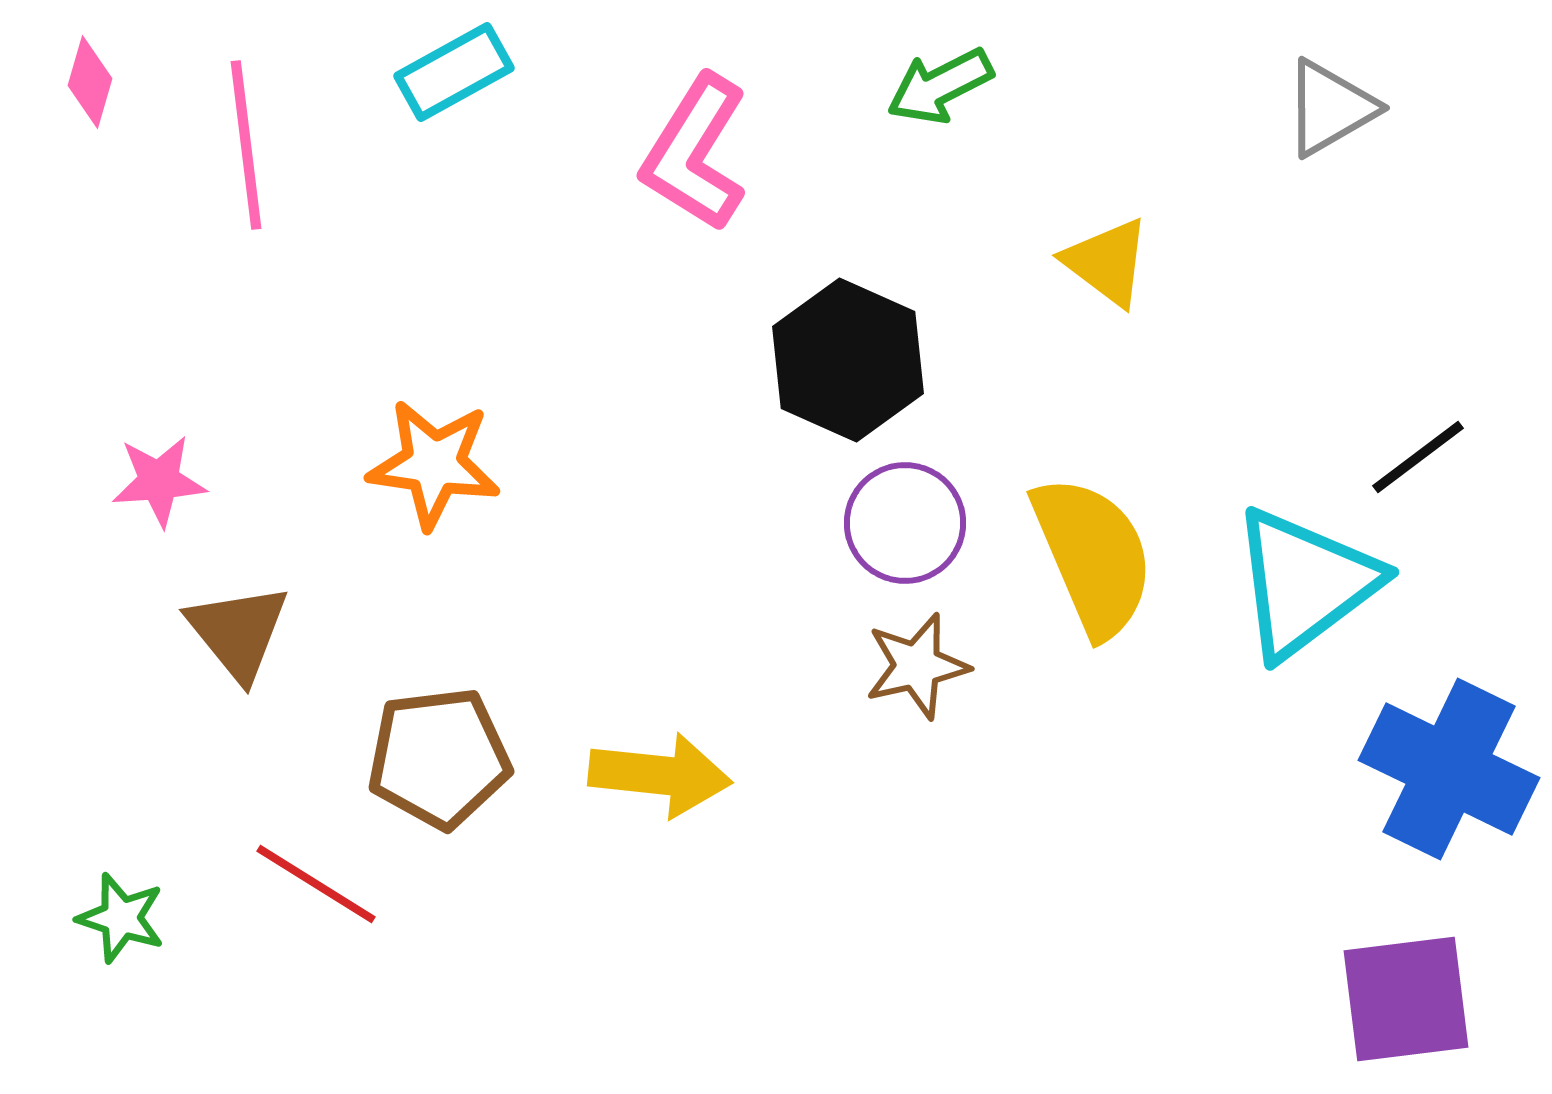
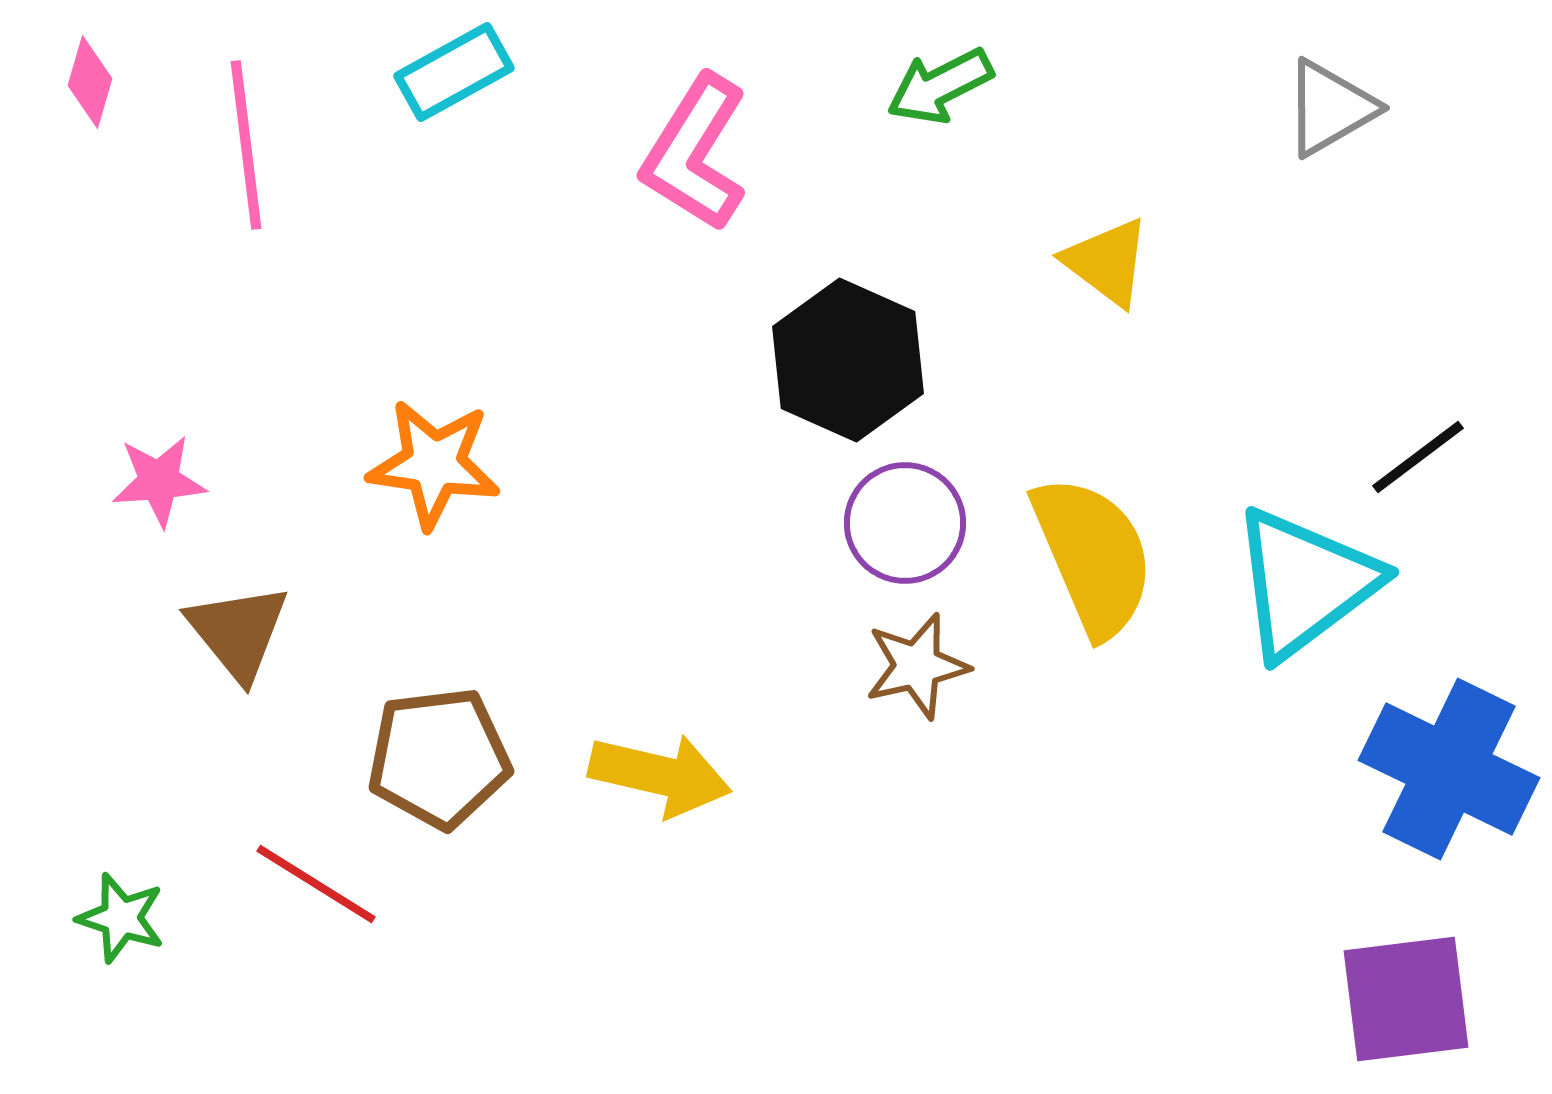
yellow arrow: rotated 7 degrees clockwise
